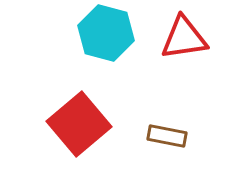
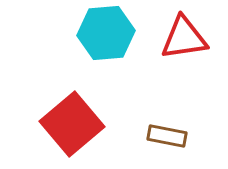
cyan hexagon: rotated 20 degrees counterclockwise
red square: moved 7 px left
